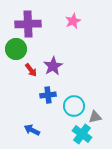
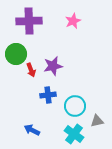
purple cross: moved 1 px right, 3 px up
green circle: moved 5 px down
purple star: rotated 18 degrees clockwise
red arrow: rotated 16 degrees clockwise
cyan circle: moved 1 px right
gray triangle: moved 2 px right, 4 px down
cyan cross: moved 8 px left
